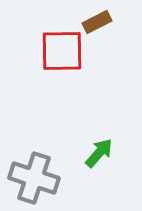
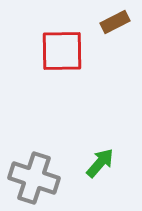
brown rectangle: moved 18 px right
green arrow: moved 1 px right, 10 px down
